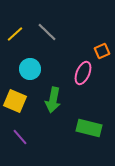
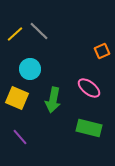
gray line: moved 8 px left, 1 px up
pink ellipse: moved 6 px right, 15 px down; rotated 75 degrees counterclockwise
yellow square: moved 2 px right, 3 px up
